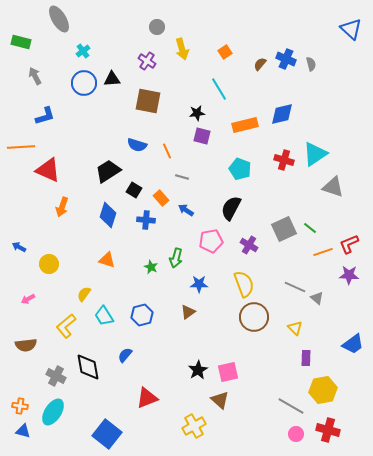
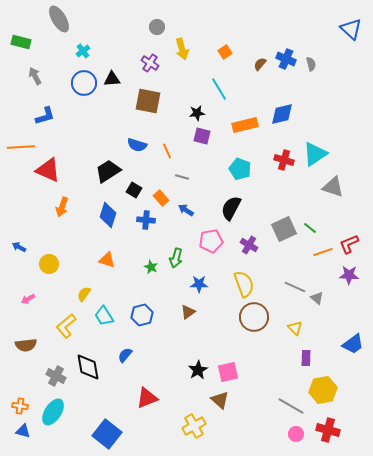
purple cross at (147, 61): moved 3 px right, 2 px down
